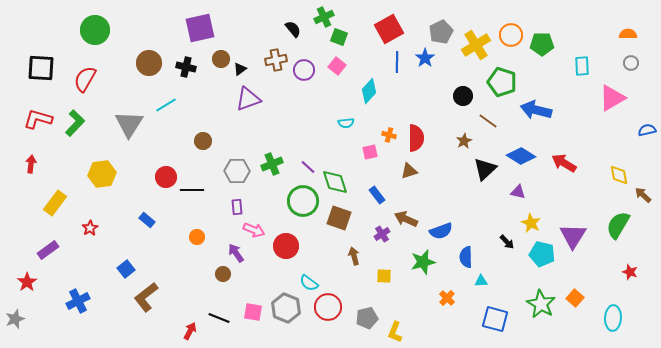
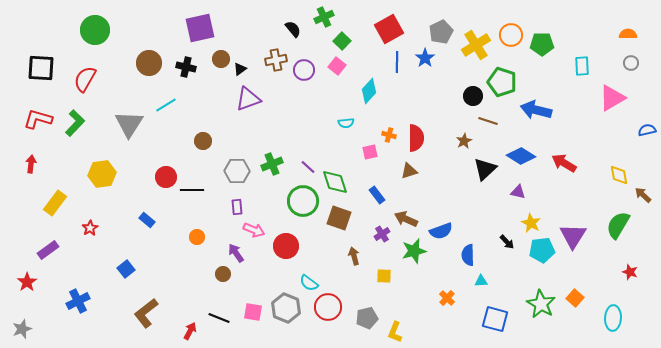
green square at (339, 37): moved 3 px right, 4 px down; rotated 24 degrees clockwise
black circle at (463, 96): moved 10 px right
brown line at (488, 121): rotated 18 degrees counterclockwise
cyan pentagon at (542, 254): moved 4 px up; rotated 20 degrees counterclockwise
blue semicircle at (466, 257): moved 2 px right, 2 px up
green star at (423, 262): moved 9 px left, 11 px up
brown L-shape at (146, 297): moved 16 px down
gray star at (15, 319): moved 7 px right, 10 px down
